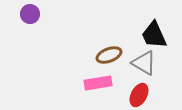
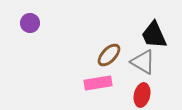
purple circle: moved 9 px down
brown ellipse: rotated 25 degrees counterclockwise
gray triangle: moved 1 px left, 1 px up
red ellipse: moved 3 px right; rotated 15 degrees counterclockwise
